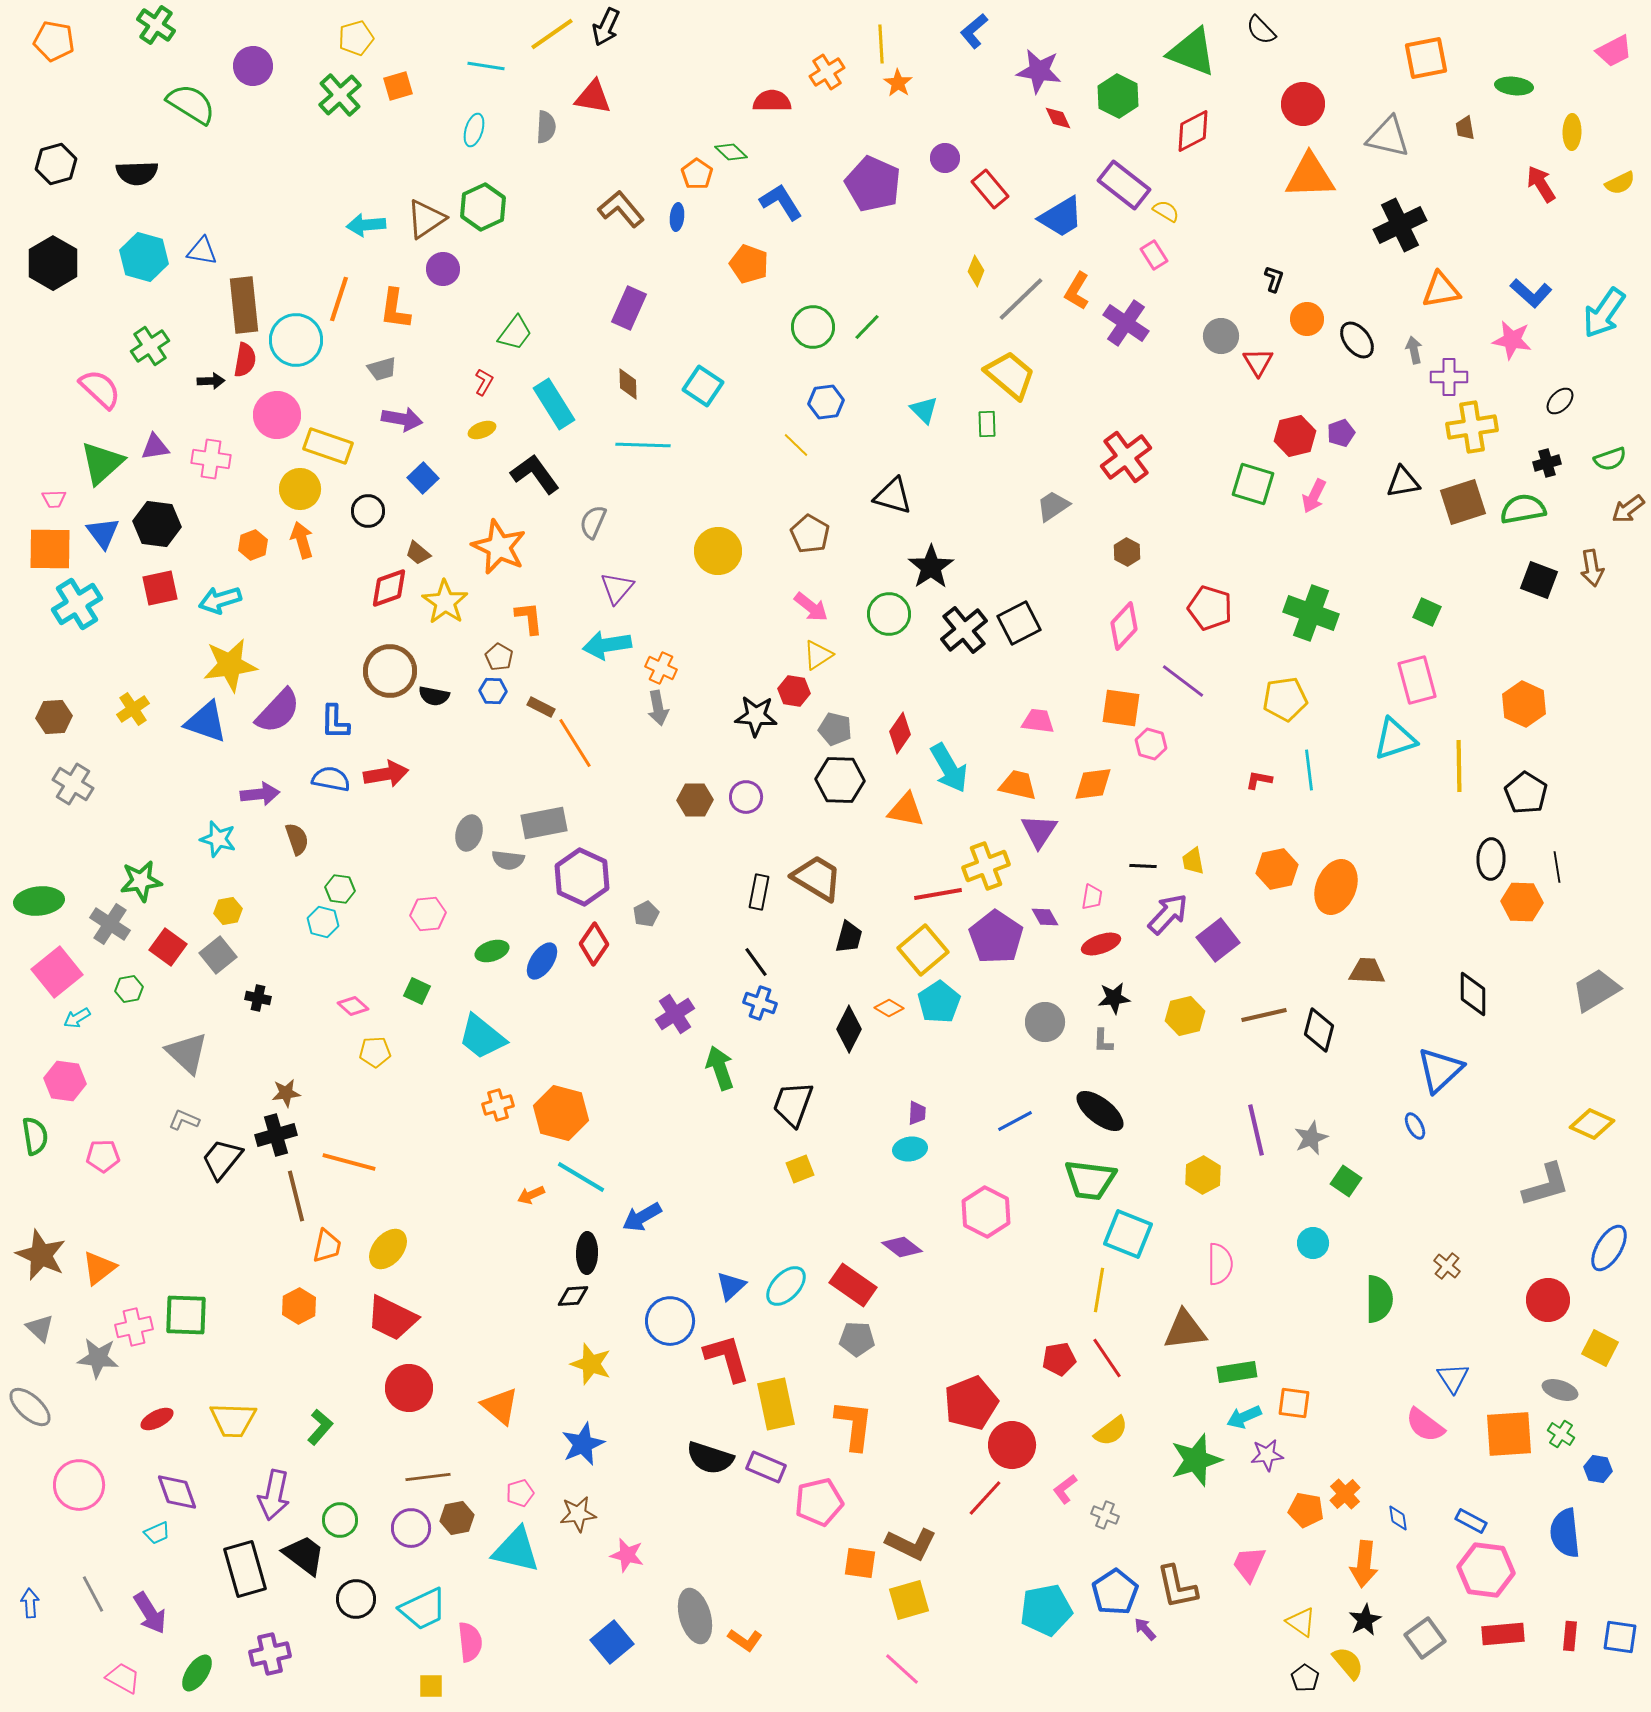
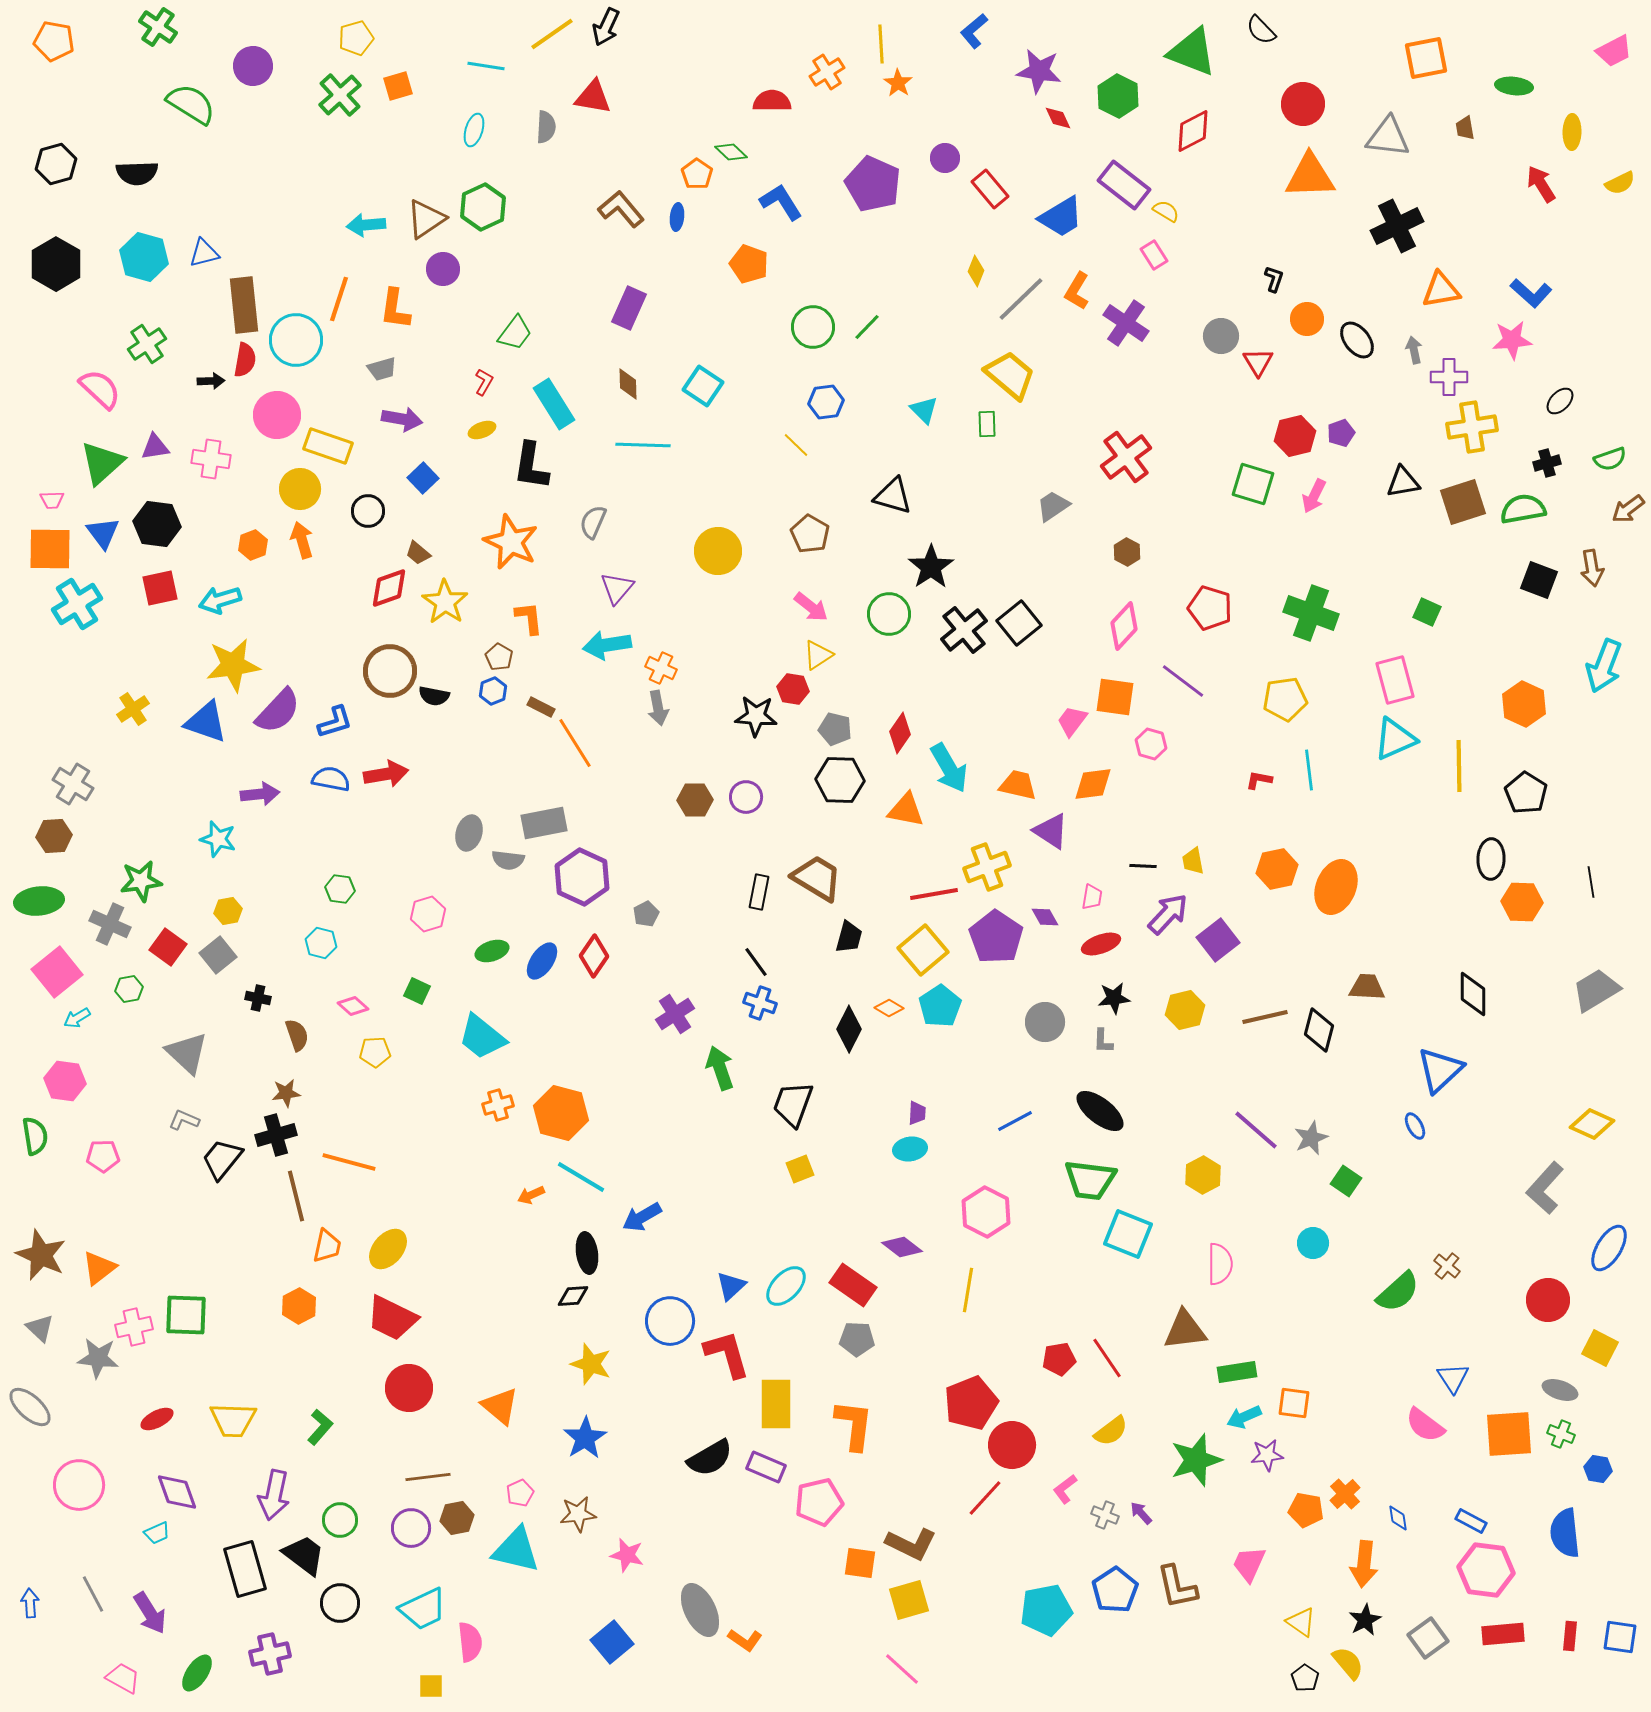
green cross at (156, 25): moved 2 px right, 2 px down
gray triangle at (1388, 137): rotated 6 degrees counterclockwise
black cross at (1400, 225): moved 3 px left, 1 px down
blue triangle at (202, 251): moved 2 px right, 2 px down; rotated 24 degrees counterclockwise
black hexagon at (53, 263): moved 3 px right, 1 px down
cyan arrow at (1604, 313): moved 353 px down; rotated 14 degrees counterclockwise
pink star at (1512, 340): rotated 15 degrees counterclockwise
green cross at (150, 346): moved 3 px left, 2 px up
black L-shape at (535, 474): moved 4 px left, 8 px up; rotated 135 degrees counterclockwise
pink trapezoid at (54, 499): moved 2 px left, 1 px down
orange star at (499, 547): moved 12 px right, 5 px up
black square at (1019, 623): rotated 12 degrees counterclockwise
yellow star at (230, 665): moved 3 px right
pink rectangle at (1417, 680): moved 22 px left
blue hexagon at (493, 691): rotated 24 degrees counterclockwise
red hexagon at (794, 691): moved 1 px left, 2 px up
orange square at (1121, 708): moved 6 px left, 11 px up
brown hexagon at (54, 717): moved 119 px down
pink trapezoid at (1038, 721): moved 34 px right; rotated 60 degrees counterclockwise
blue L-shape at (335, 722): rotated 108 degrees counterclockwise
cyan triangle at (1395, 739): rotated 6 degrees counterclockwise
purple triangle at (1039, 831): moved 12 px right; rotated 30 degrees counterclockwise
brown semicircle at (297, 839): moved 196 px down
yellow cross at (986, 866): moved 1 px right, 1 px down
black line at (1557, 867): moved 34 px right, 15 px down
red line at (938, 894): moved 4 px left
pink hexagon at (428, 914): rotated 12 degrees counterclockwise
cyan hexagon at (323, 922): moved 2 px left, 21 px down
gray cross at (110, 924): rotated 9 degrees counterclockwise
red diamond at (594, 944): moved 12 px down
brown trapezoid at (1367, 971): moved 16 px down
cyan pentagon at (939, 1002): moved 1 px right, 4 px down
brown line at (1264, 1015): moved 1 px right, 2 px down
yellow hexagon at (1185, 1016): moved 6 px up
purple line at (1256, 1130): rotated 36 degrees counterclockwise
gray L-shape at (1546, 1185): moved 1 px left, 3 px down; rotated 148 degrees clockwise
black ellipse at (587, 1253): rotated 9 degrees counterclockwise
yellow line at (1099, 1290): moved 131 px left
green semicircle at (1379, 1299): moved 19 px right, 7 px up; rotated 48 degrees clockwise
red L-shape at (727, 1358): moved 4 px up
yellow rectangle at (776, 1404): rotated 12 degrees clockwise
green cross at (1561, 1434): rotated 12 degrees counterclockwise
blue star at (583, 1444): moved 2 px right, 6 px up; rotated 9 degrees counterclockwise
black semicircle at (710, 1458): rotated 48 degrees counterclockwise
pink pentagon at (520, 1493): rotated 8 degrees counterclockwise
blue pentagon at (1115, 1592): moved 2 px up
black circle at (356, 1599): moved 16 px left, 4 px down
gray ellipse at (695, 1616): moved 5 px right, 6 px up; rotated 10 degrees counterclockwise
purple arrow at (1145, 1629): moved 4 px left, 116 px up
gray square at (1425, 1638): moved 3 px right
